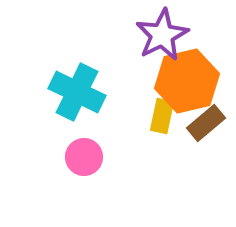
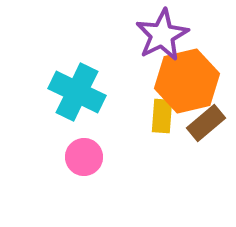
yellow rectangle: rotated 8 degrees counterclockwise
